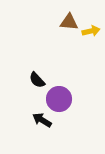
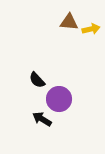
yellow arrow: moved 2 px up
black arrow: moved 1 px up
